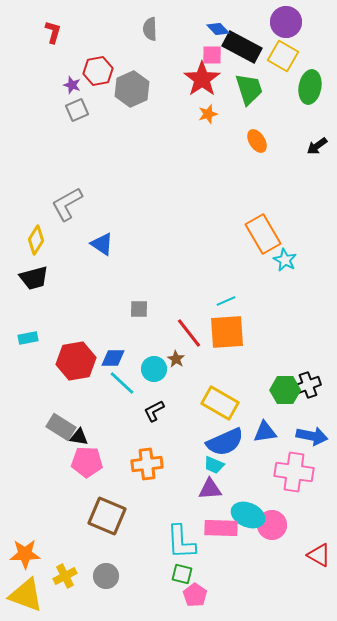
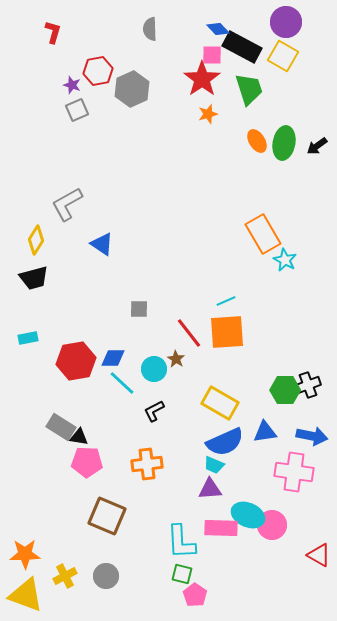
green ellipse at (310, 87): moved 26 px left, 56 px down
